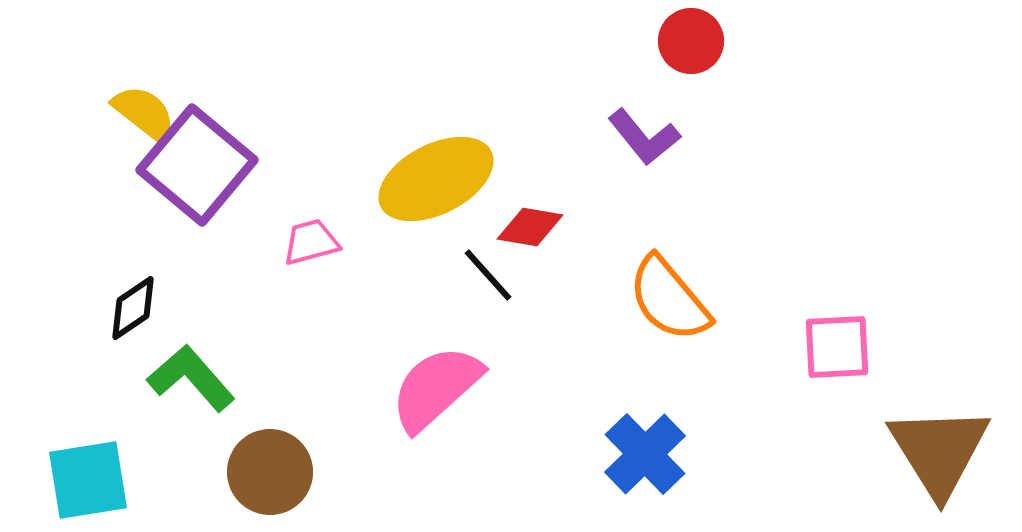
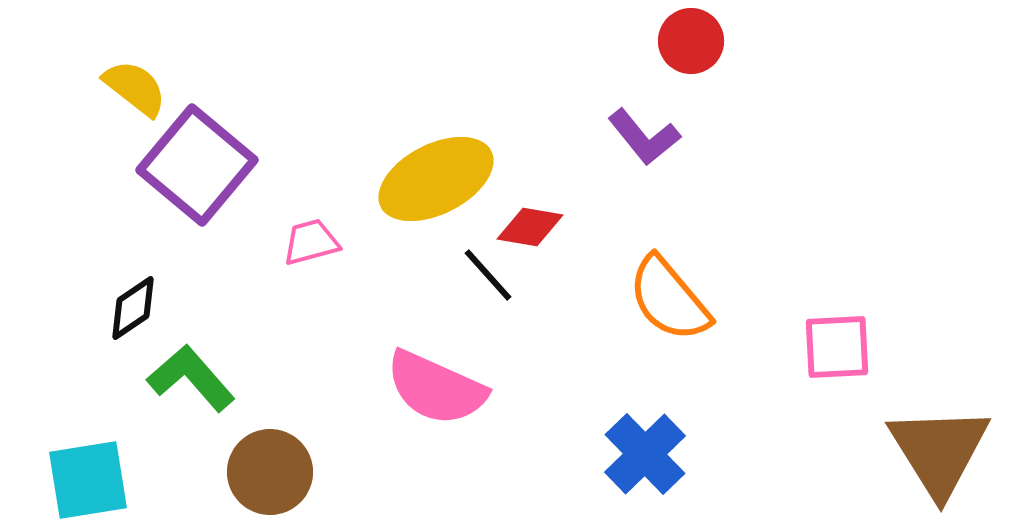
yellow semicircle: moved 9 px left, 25 px up
pink semicircle: rotated 114 degrees counterclockwise
